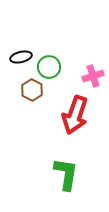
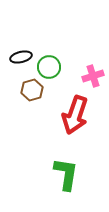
brown hexagon: rotated 15 degrees clockwise
